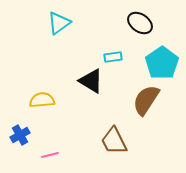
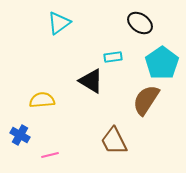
blue cross: rotated 30 degrees counterclockwise
